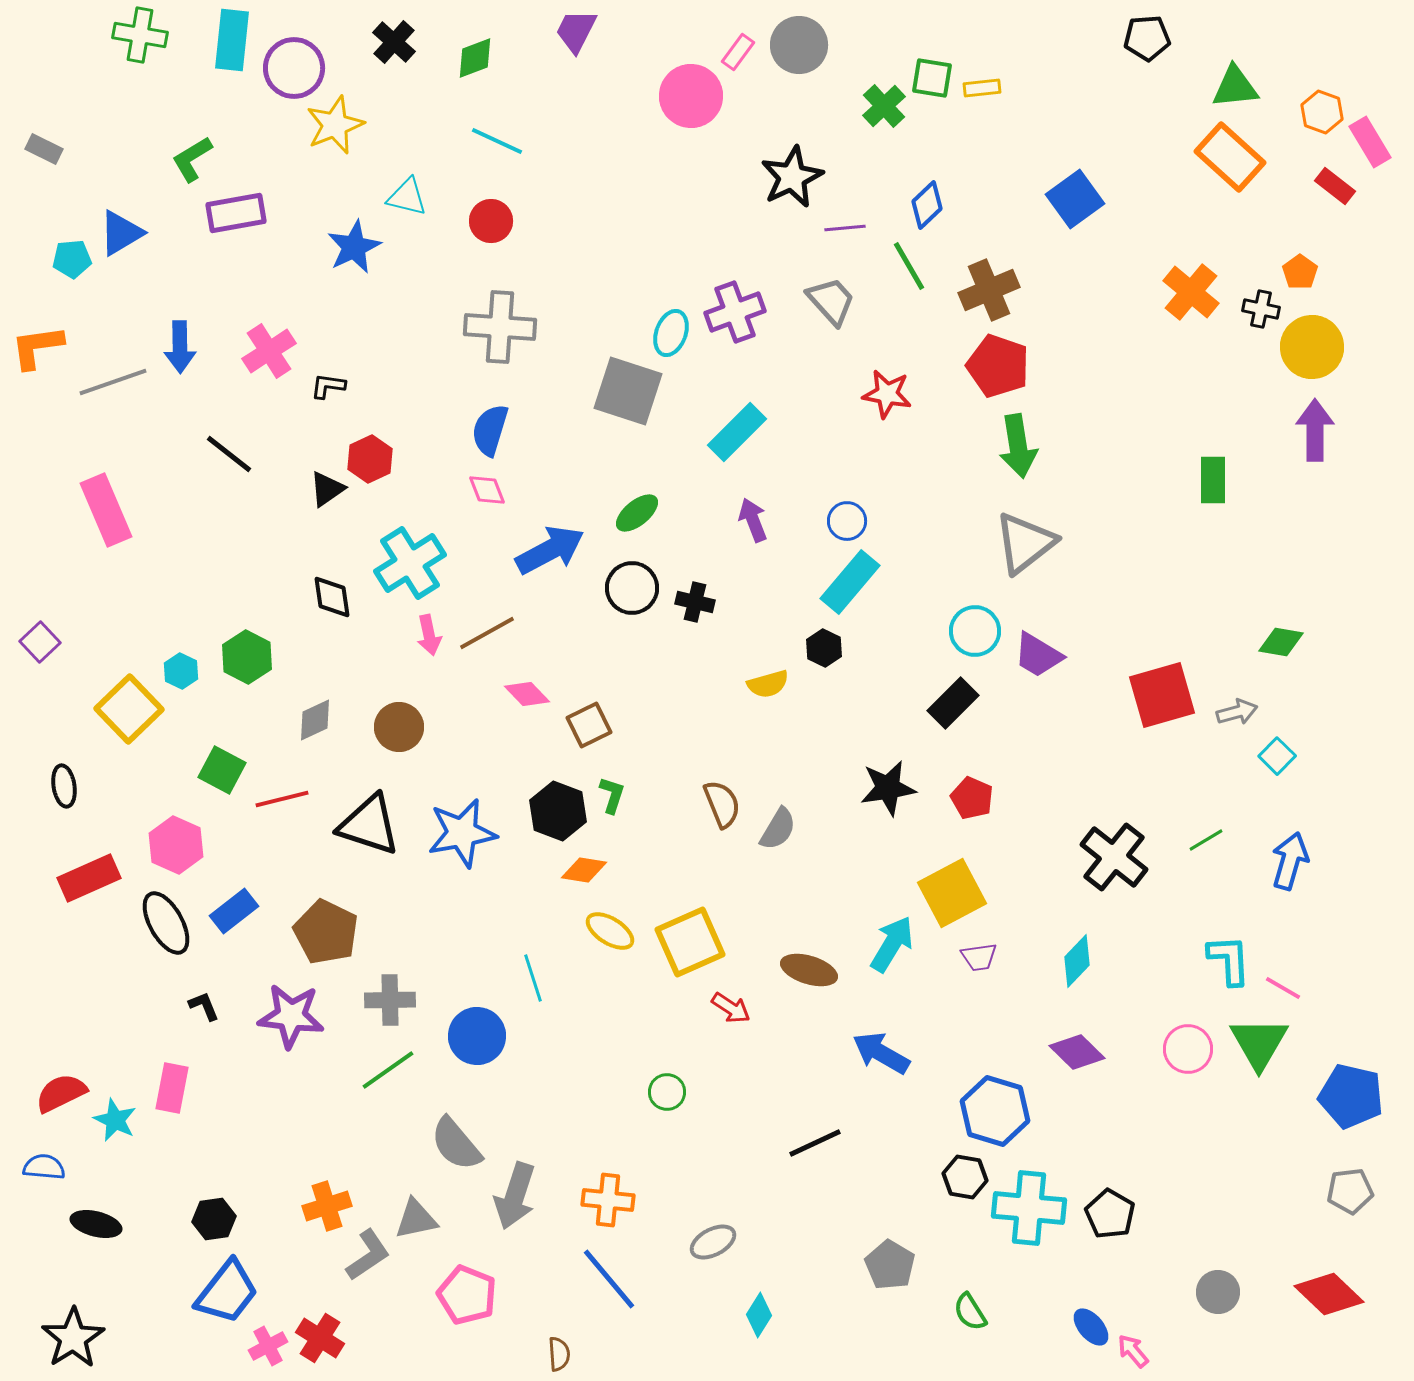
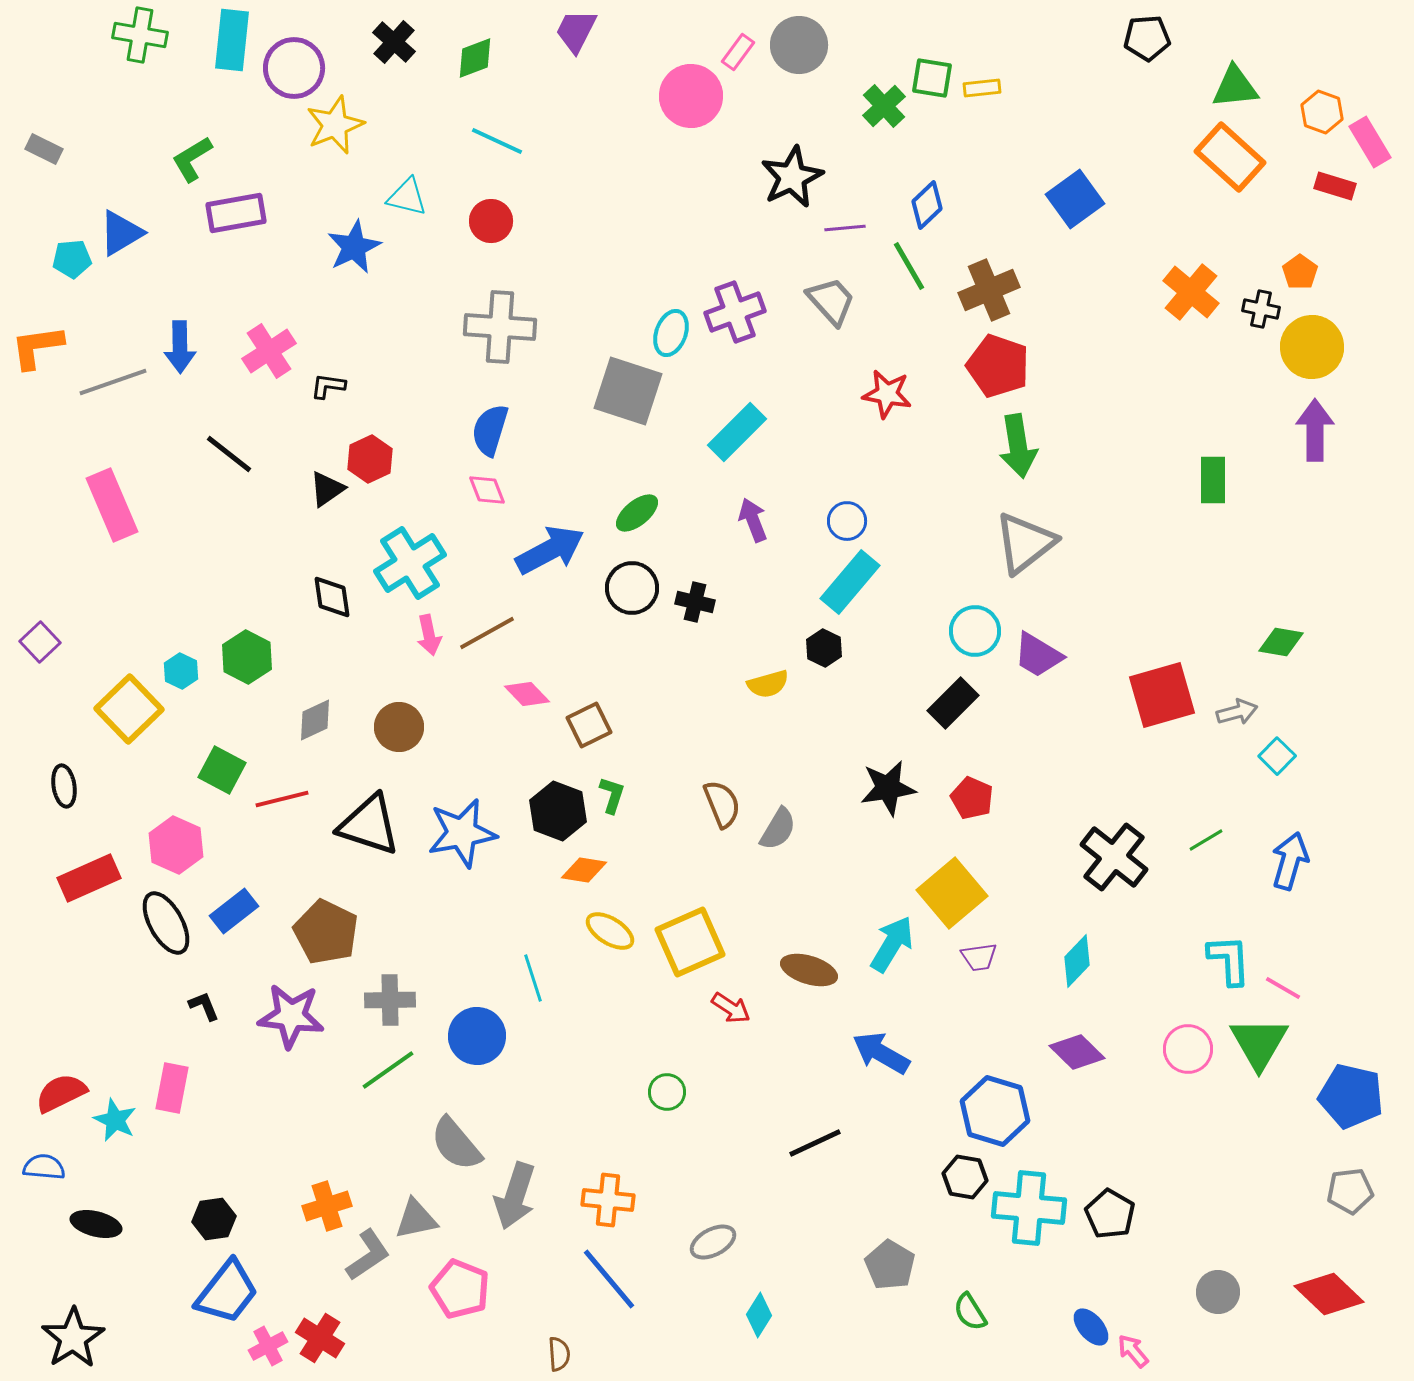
red rectangle at (1335, 186): rotated 21 degrees counterclockwise
pink rectangle at (106, 510): moved 6 px right, 5 px up
yellow square at (952, 893): rotated 12 degrees counterclockwise
pink pentagon at (467, 1295): moved 7 px left, 6 px up
